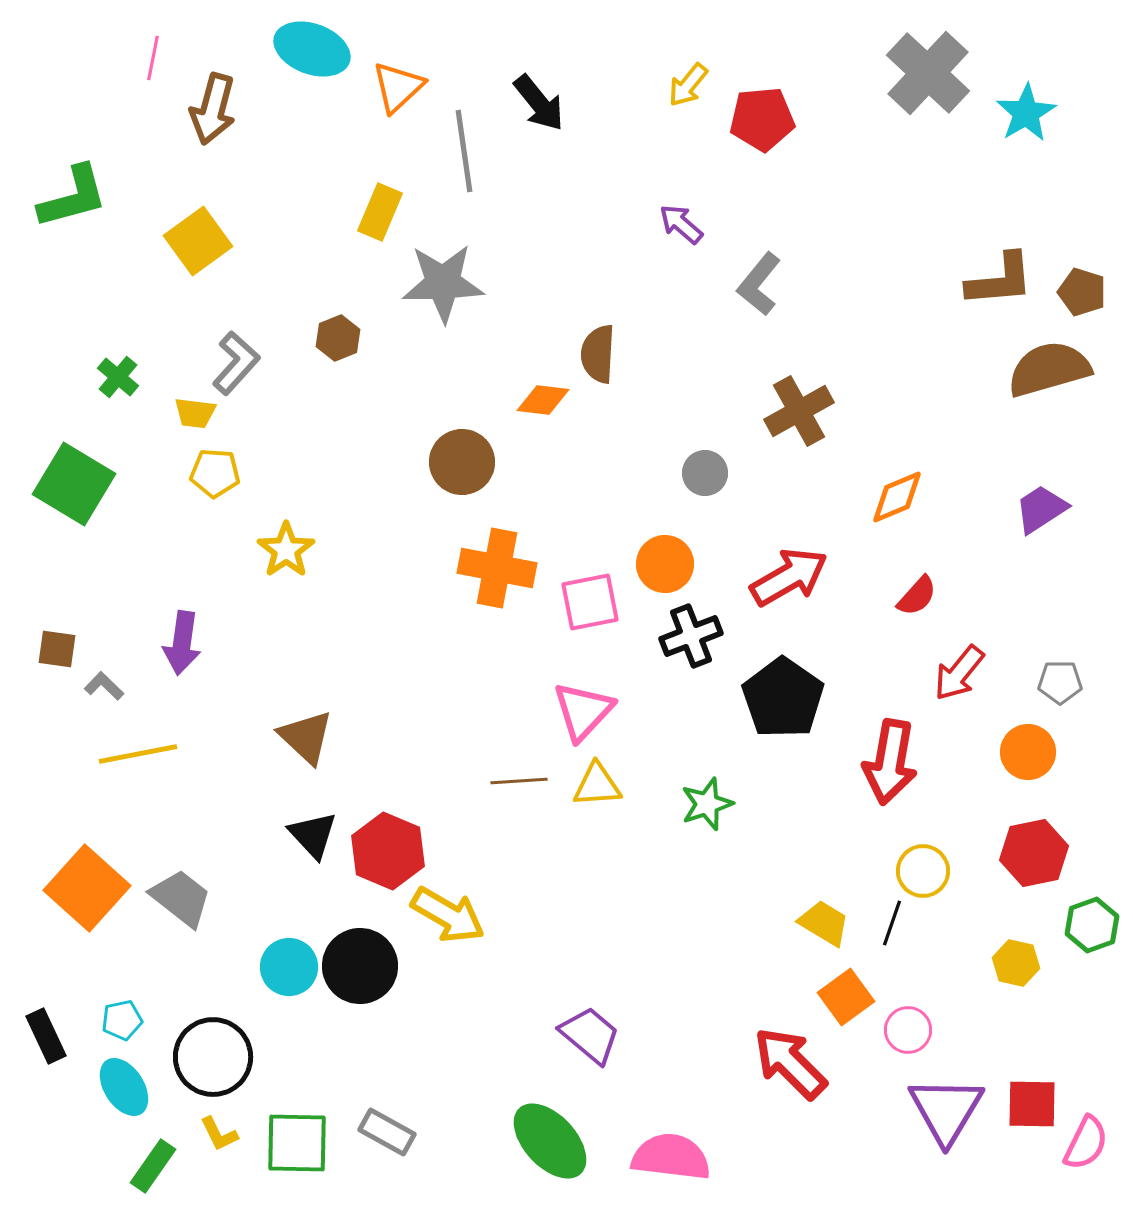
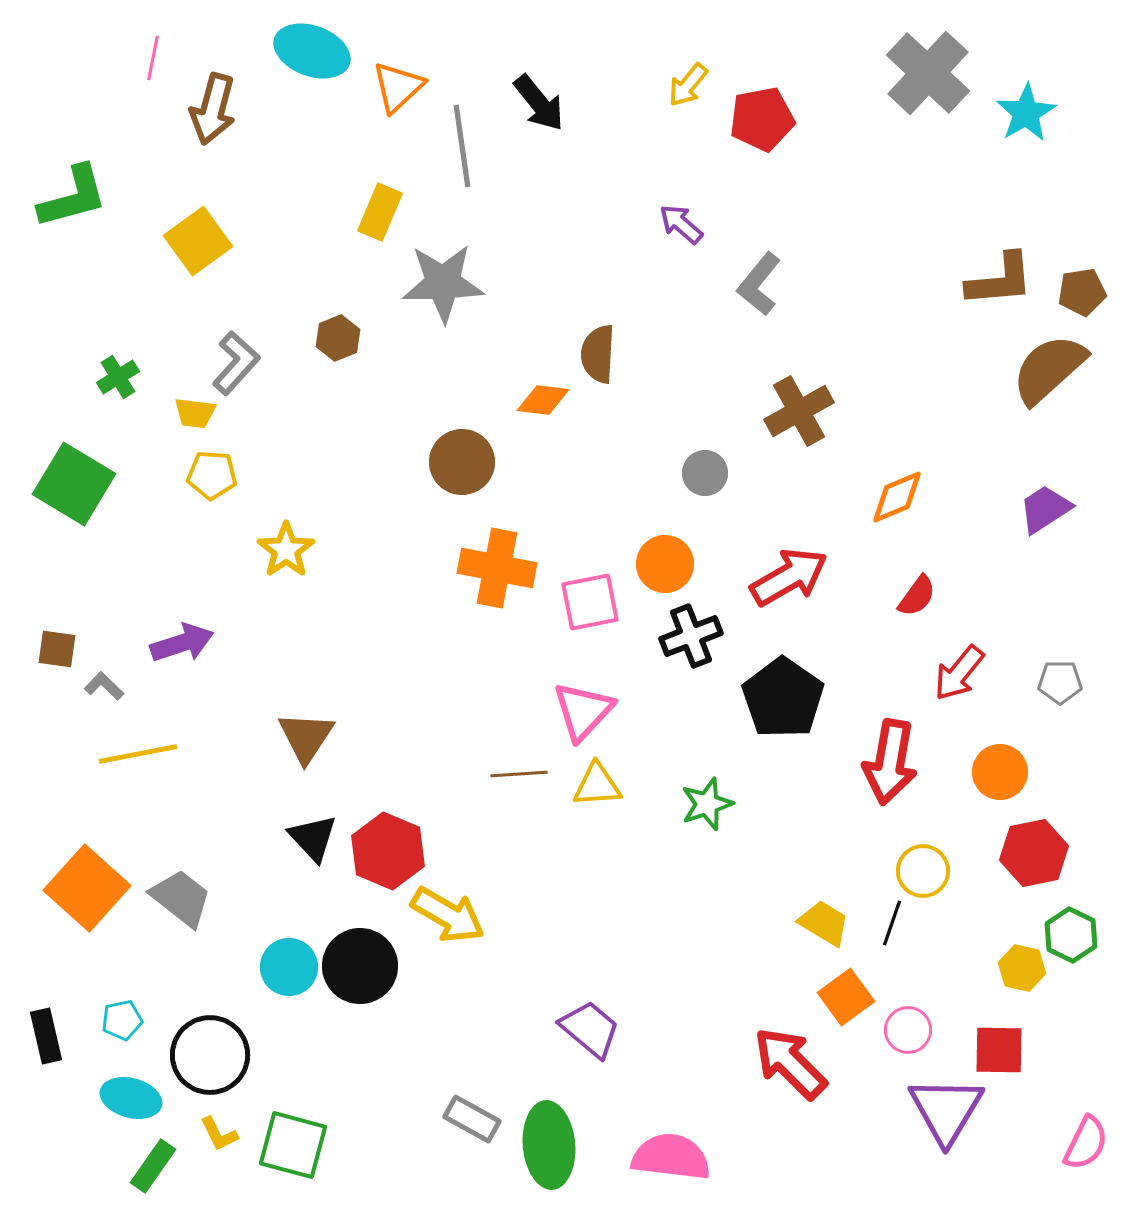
cyan ellipse at (312, 49): moved 2 px down
red pentagon at (762, 119): rotated 6 degrees counterclockwise
gray line at (464, 151): moved 2 px left, 5 px up
brown pentagon at (1082, 292): rotated 27 degrees counterclockwise
brown semicircle at (1049, 369): rotated 26 degrees counterclockwise
green cross at (118, 377): rotated 18 degrees clockwise
yellow pentagon at (215, 473): moved 3 px left, 2 px down
purple trapezoid at (1041, 509): moved 4 px right
red semicircle at (917, 596): rotated 6 degrees counterclockwise
purple arrow at (182, 643): rotated 116 degrees counterclockwise
brown triangle at (306, 737): rotated 20 degrees clockwise
orange circle at (1028, 752): moved 28 px left, 20 px down
brown line at (519, 781): moved 7 px up
black triangle at (313, 835): moved 3 px down
green hexagon at (1092, 925): moved 21 px left, 10 px down; rotated 14 degrees counterclockwise
yellow hexagon at (1016, 963): moved 6 px right, 5 px down
purple trapezoid at (590, 1035): moved 6 px up
black rectangle at (46, 1036): rotated 12 degrees clockwise
black circle at (213, 1057): moved 3 px left, 2 px up
cyan ellipse at (124, 1087): moved 7 px right, 11 px down; rotated 42 degrees counterclockwise
red square at (1032, 1104): moved 33 px left, 54 px up
gray rectangle at (387, 1132): moved 85 px right, 13 px up
green ellipse at (550, 1141): moved 1 px left, 4 px down; rotated 38 degrees clockwise
green square at (297, 1143): moved 4 px left, 2 px down; rotated 14 degrees clockwise
